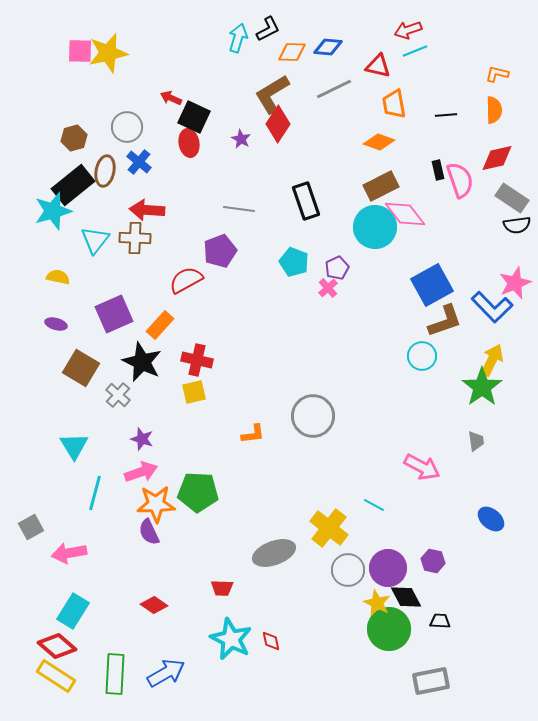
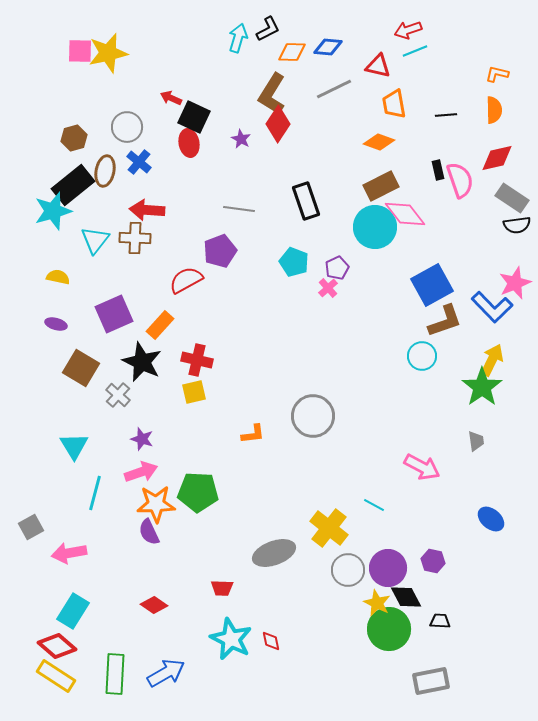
brown L-shape at (272, 94): rotated 27 degrees counterclockwise
